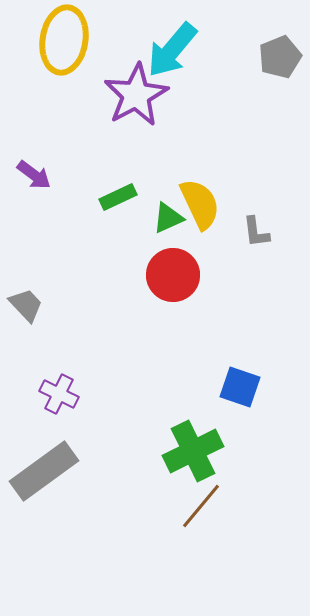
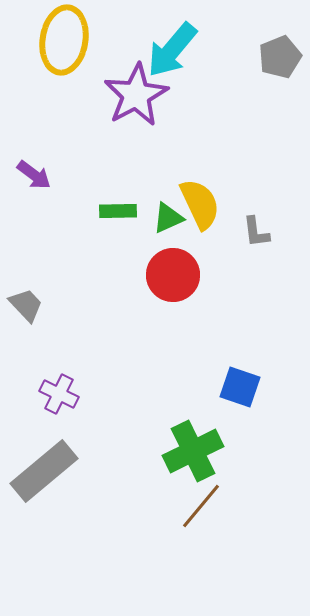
green rectangle: moved 14 px down; rotated 24 degrees clockwise
gray rectangle: rotated 4 degrees counterclockwise
